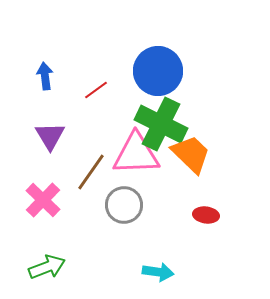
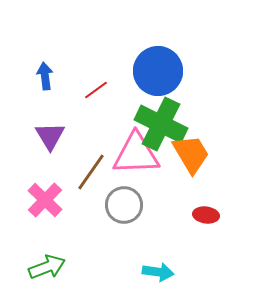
orange trapezoid: rotated 15 degrees clockwise
pink cross: moved 2 px right
